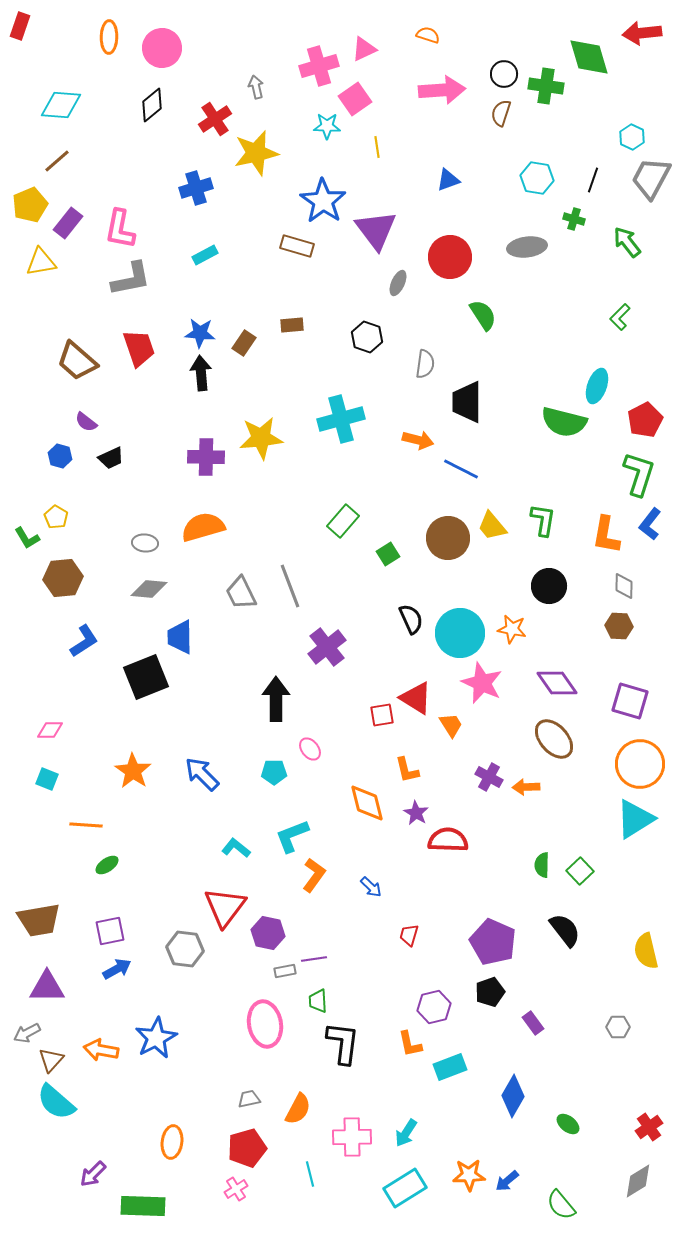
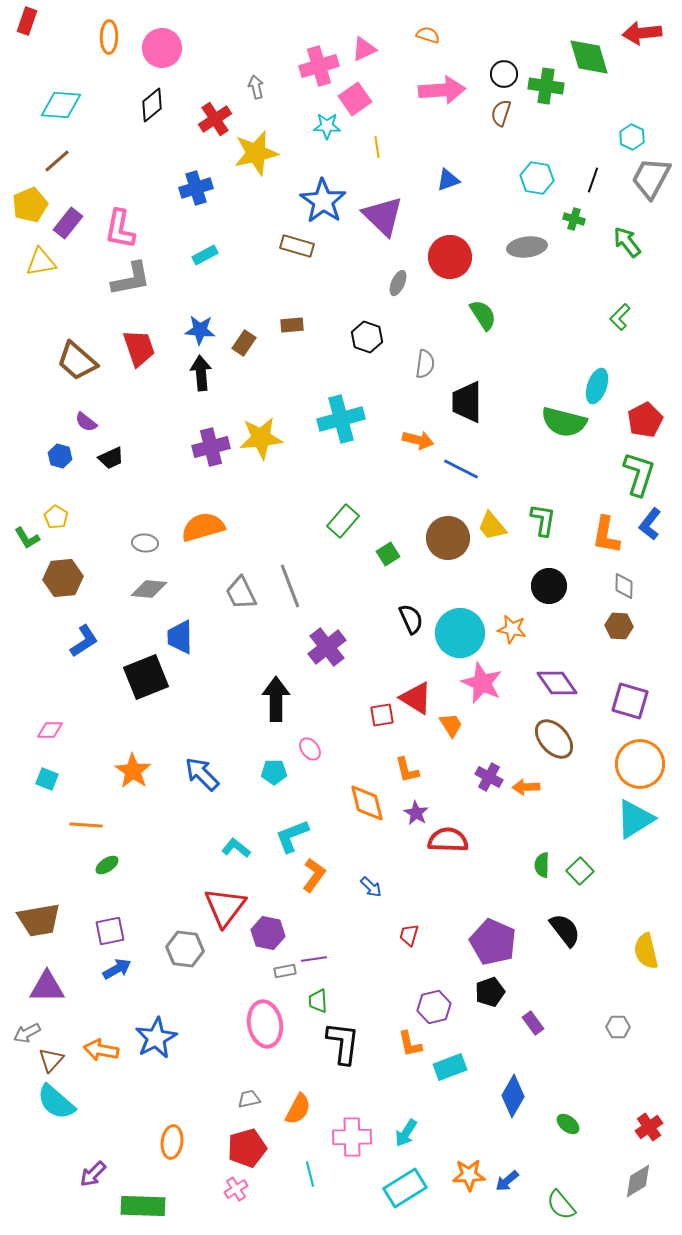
red rectangle at (20, 26): moved 7 px right, 5 px up
purple triangle at (376, 230): moved 7 px right, 14 px up; rotated 9 degrees counterclockwise
blue star at (200, 333): moved 3 px up
purple cross at (206, 457): moved 5 px right, 10 px up; rotated 15 degrees counterclockwise
